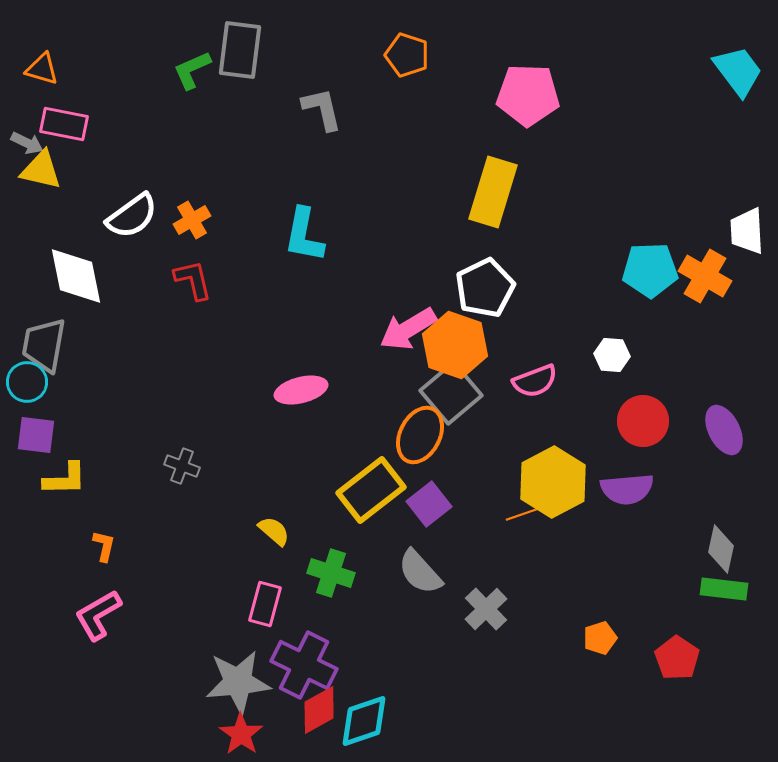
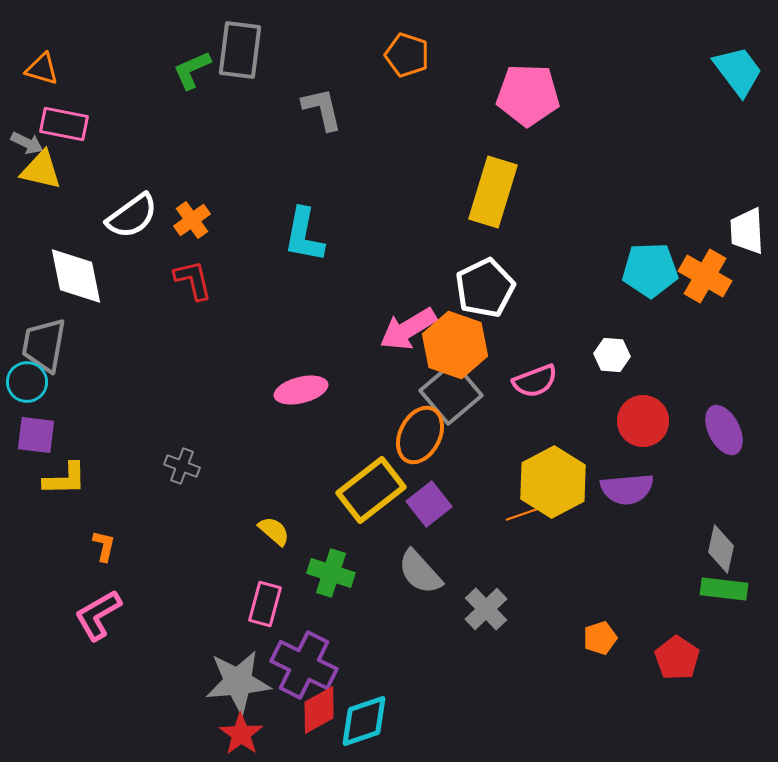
orange cross at (192, 220): rotated 6 degrees counterclockwise
